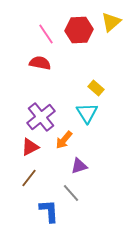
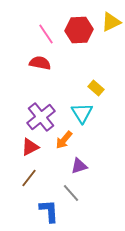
yellow triangle: rotated 15 degrees clockwise
cyan triangle: moved 5 px left
